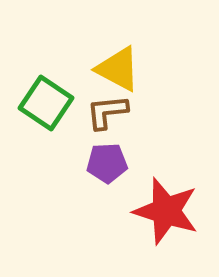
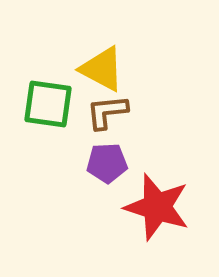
yellow triangle: moved 16 px left
green square: moved 2 px right, 1 px down; rotated 26 degrees counterclockwise
red star: moved 9 px left, 4 px up
